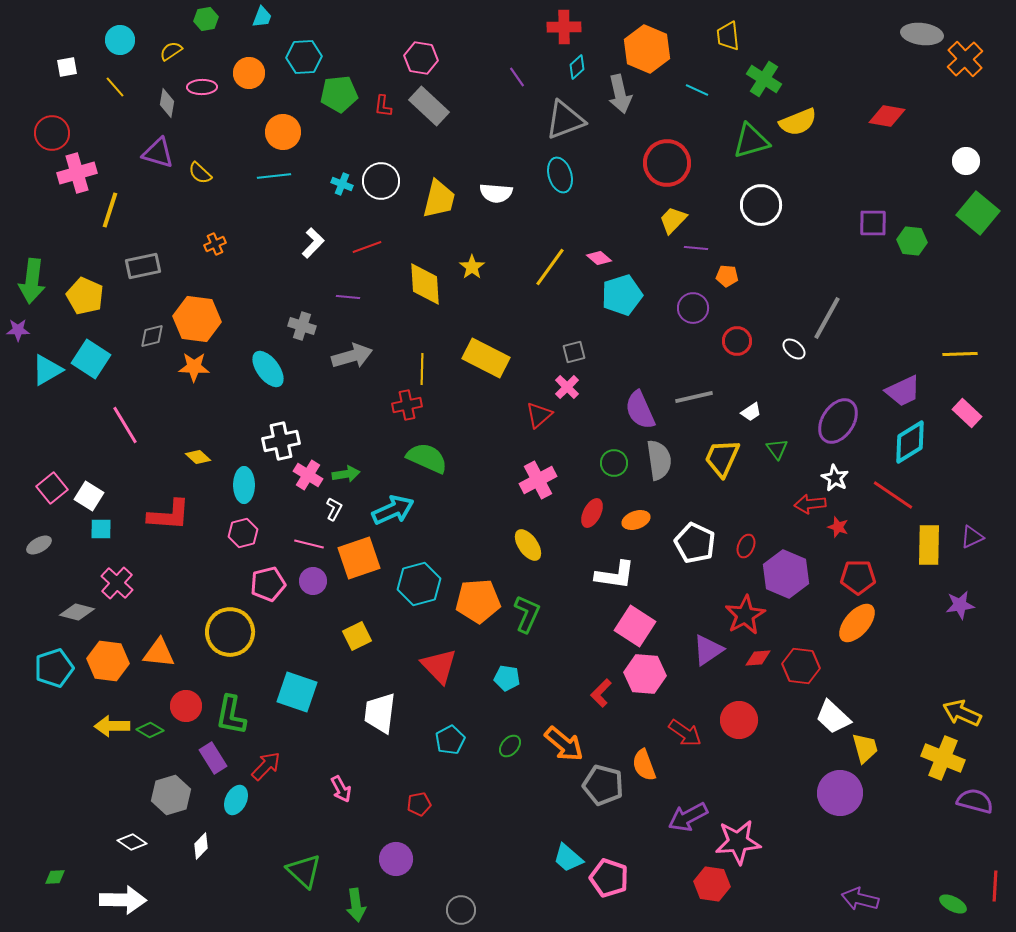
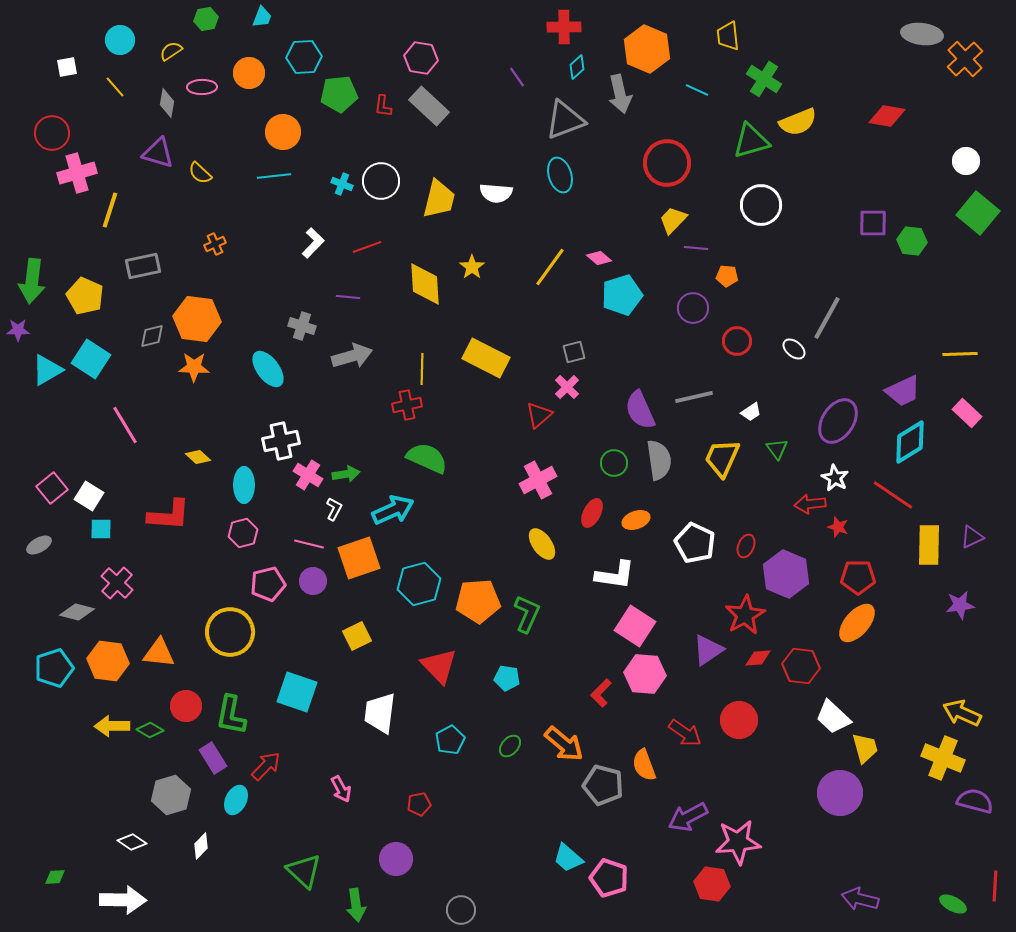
yellow ellipse at (528, 545): moved 14 px right, 1 px up
